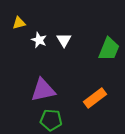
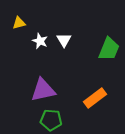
white star: moved 1 px right, 1 px down
